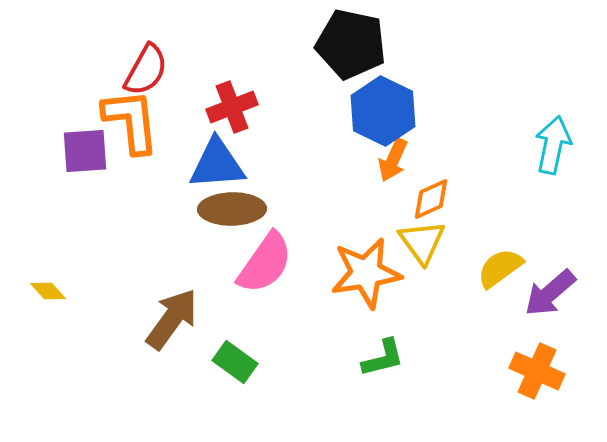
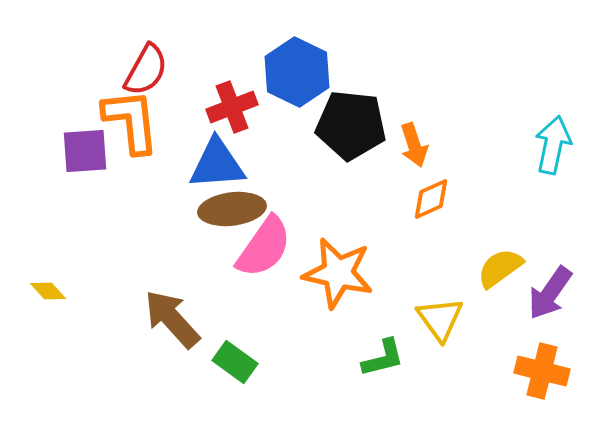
black pentagon: moved 81 px down; rotated 6 degrees counterclockwise
blue hexagon: moved 86 px left, 39 px up
orange arrow: moved 21 px right, 15 px up; rotated 42 degrees counterclockwise
brown ellipse: rotated 6 degrees counterclockwise
yellow triangle: moved 18 px right, 77 px down
pink semicircle: moved 1 px left, 16 px up
orange star: moved 28 px left; rotated 22 degrees clockwise
purple arrow: rotated 14 degrees counterclockwise
brown arrow: rotated 78 degrees counterclockwise
orange cross: moved 5 px right; rotated 10 degrees counterclockwise
